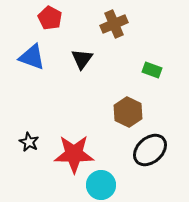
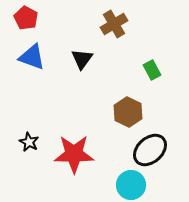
red pentagon: moved 24 px left
brown cross: rotated 8 degrees counterclockwise
green rectangle: rotated 42 degrees clockwise
cyan circle: moved 30 px right
